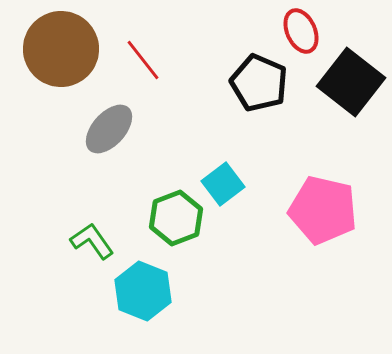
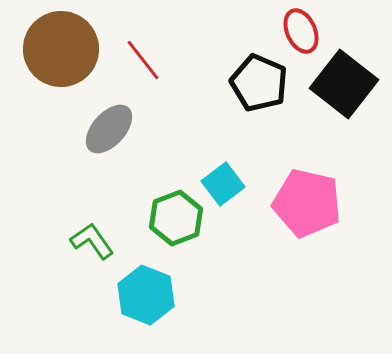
black square: moved 7 px left, 2 px down
pink pentagon: moved 16 px left, 7 px up
cyan hexagon: moved 3 px right, 4 px down
